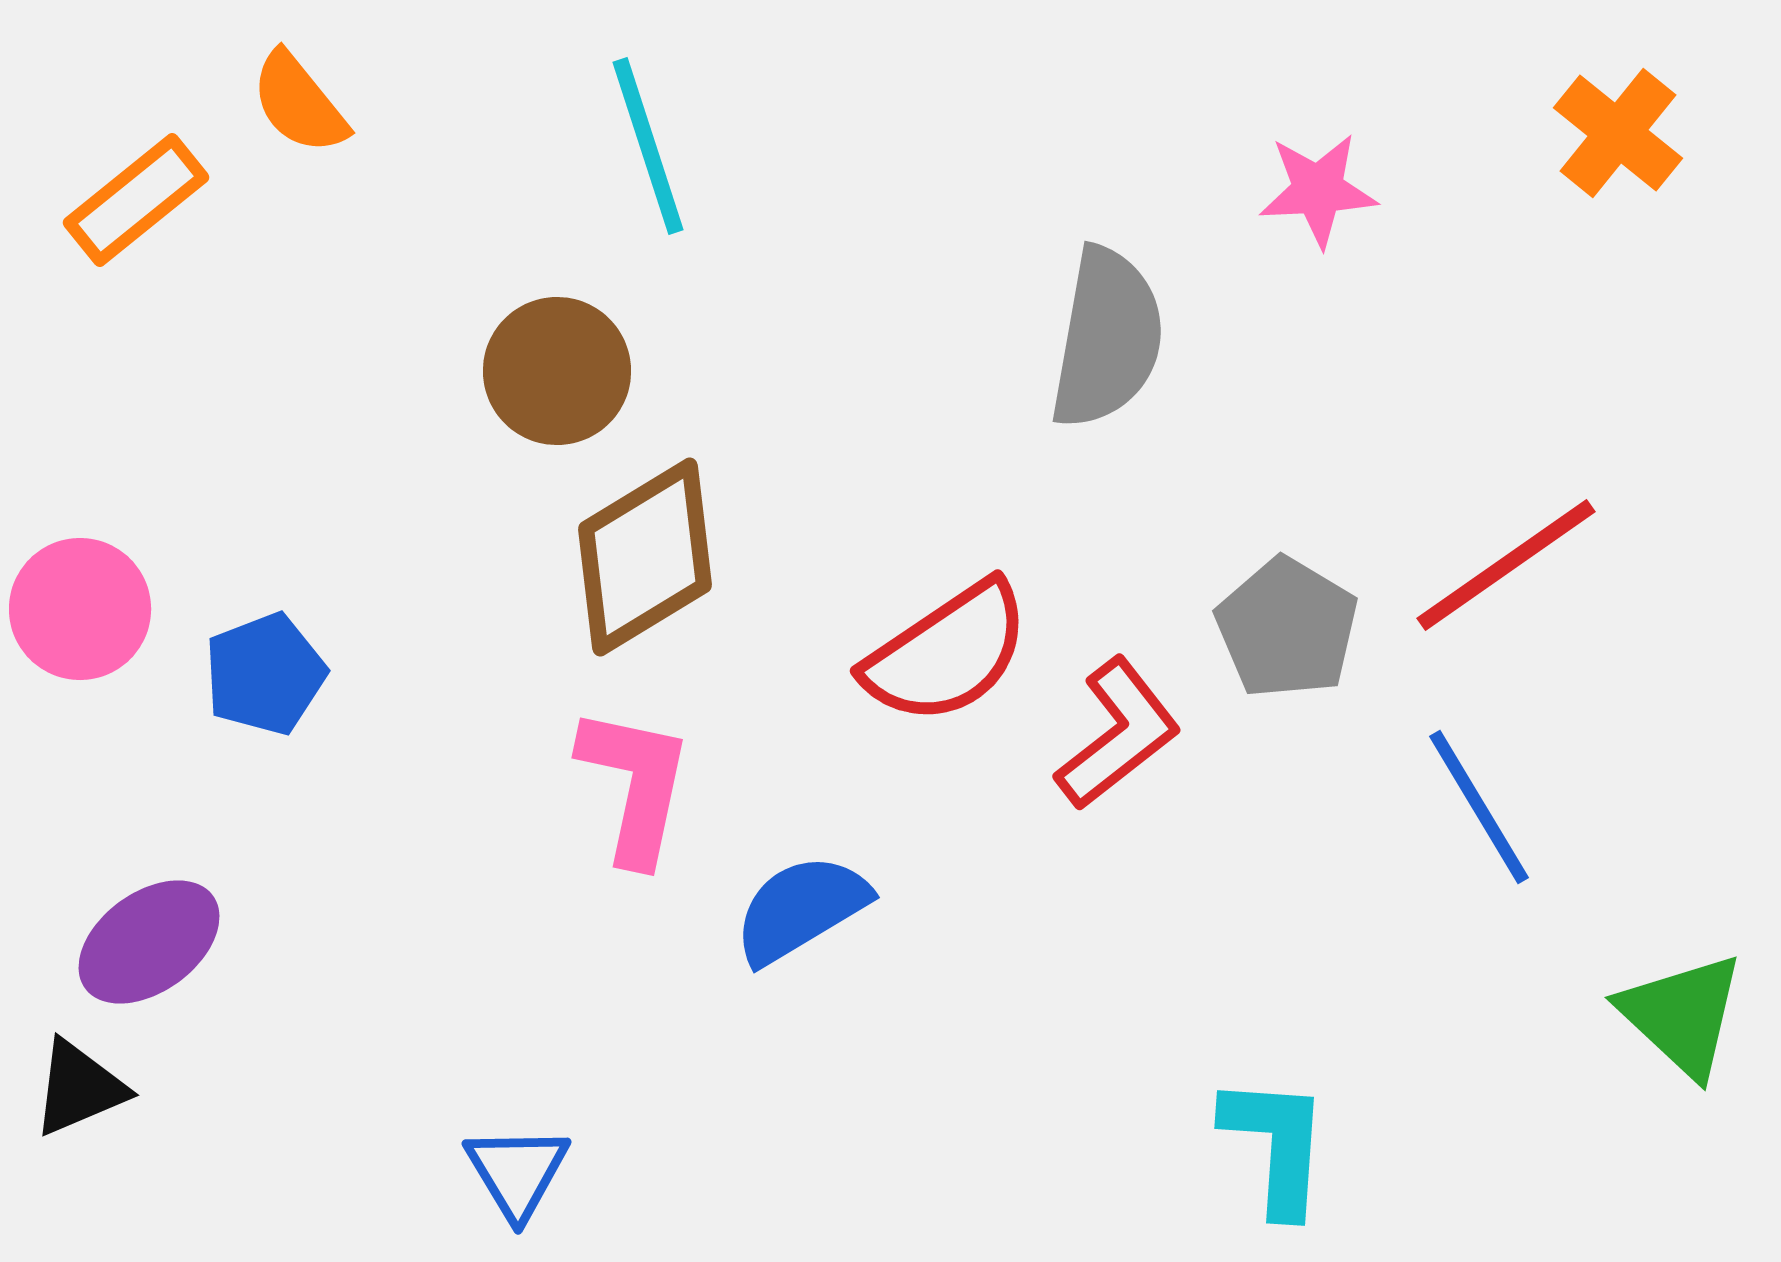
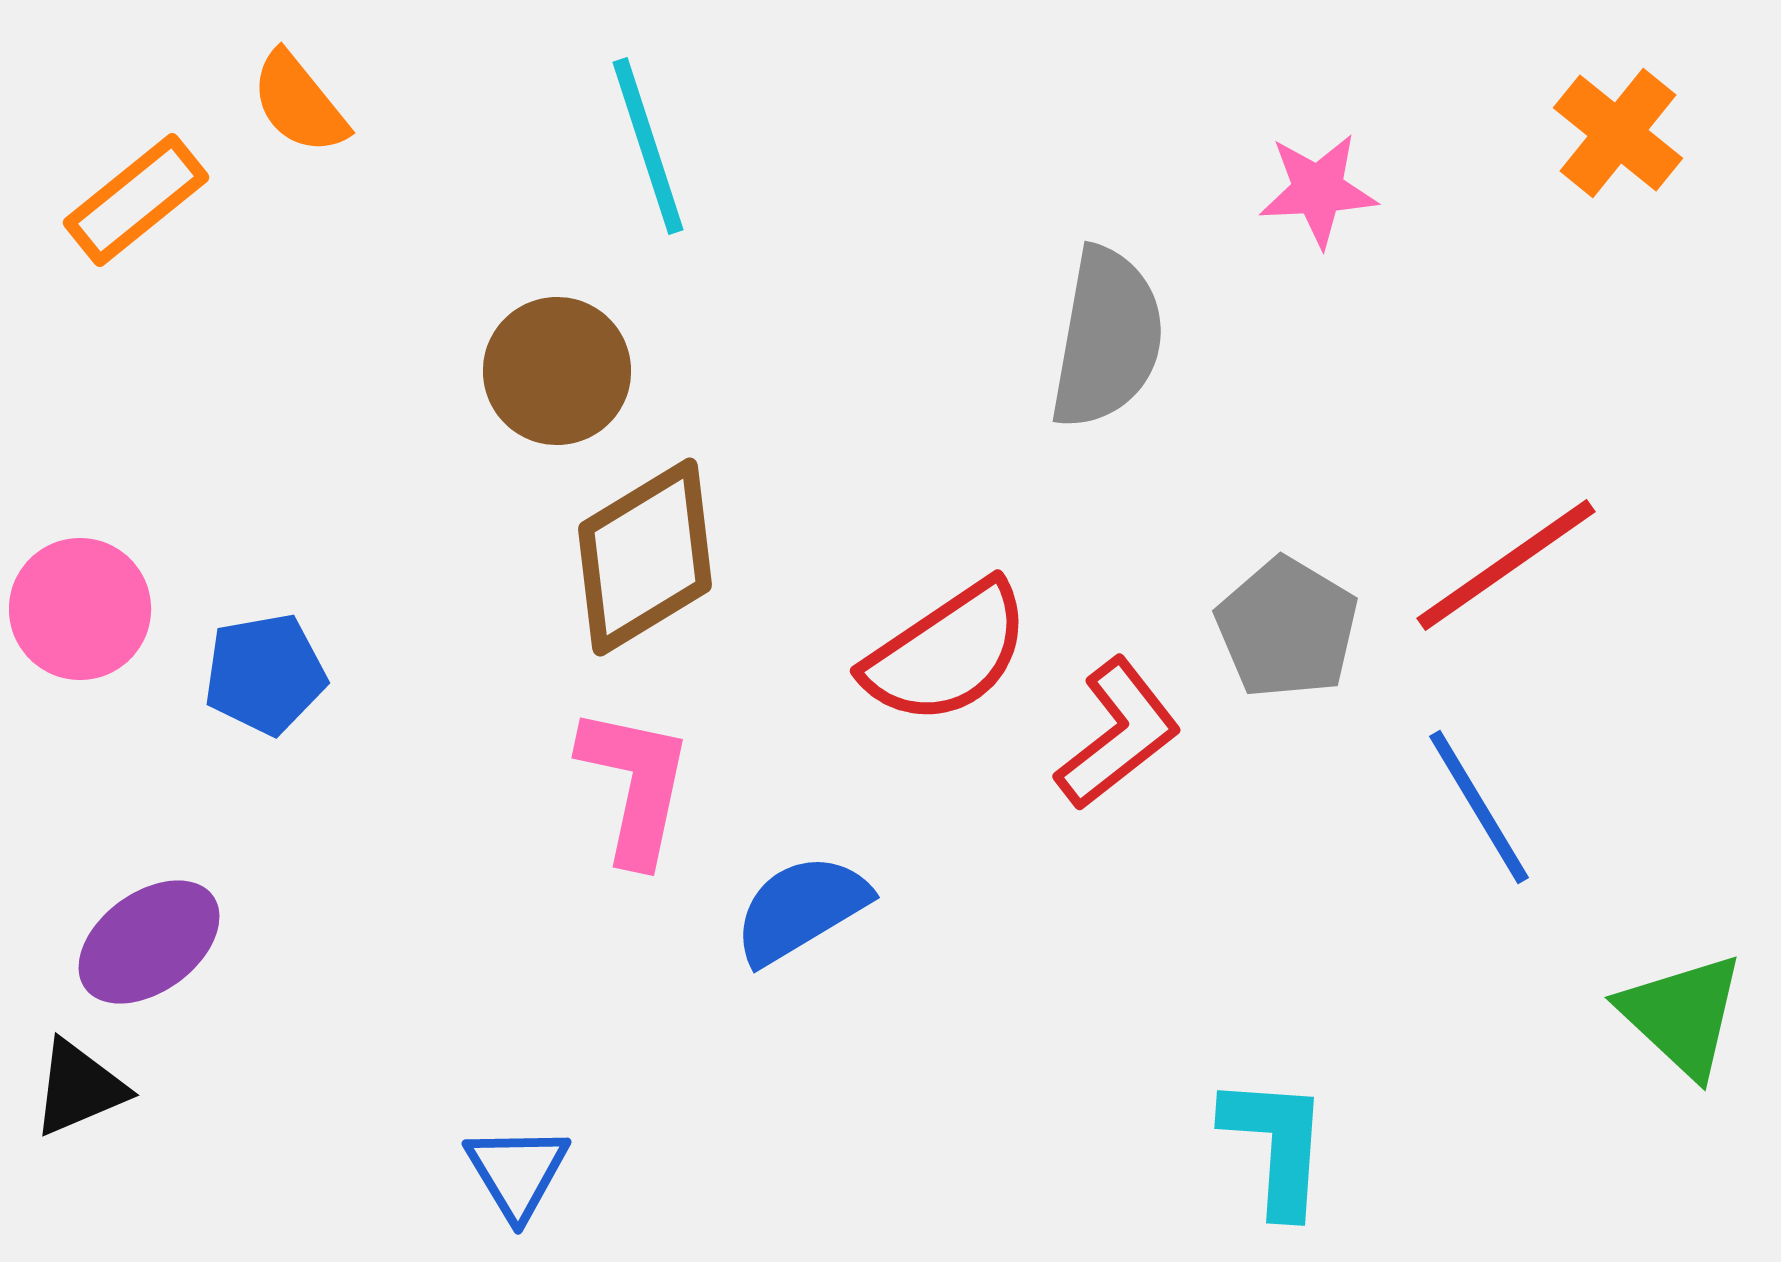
blue pentagon: rotated 11 degrees clockwise
